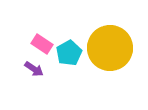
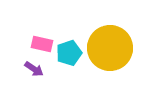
pink rectangle: rotated 20 degrees counterclockwise
cyan pentagon: rotated 10 degrees clockwise
